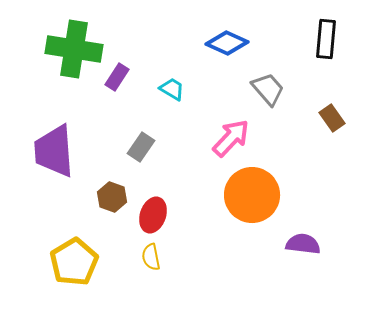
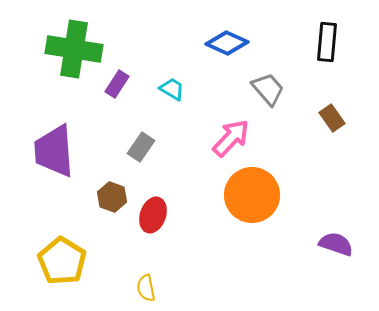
black rectangle: moved 1 px right, 3 px down
purple rectangle: moved 7 px down
purple semicircle: moved 33 px right; rotated 12 degrees clockwise
yellow semicircle: moved 5 px left, 31 px down
yellow pentagon: moved 12 px left, 1 px up; rotated 9 degrees counterclockwise
